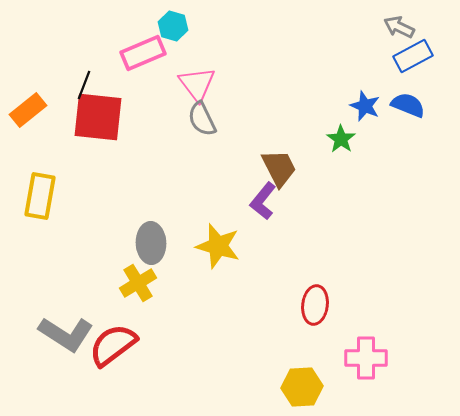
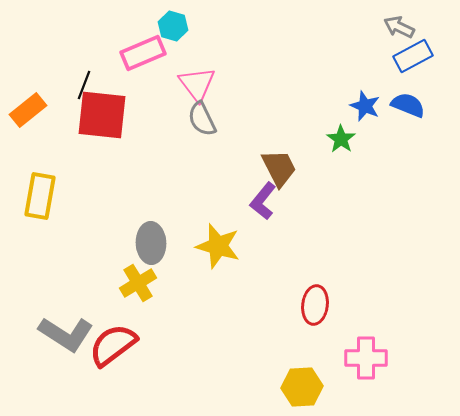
red square: moved 4 px right, 2 px up
